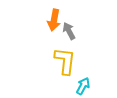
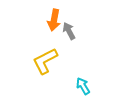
yellow L-shape: moved 20 px left; rotated 124 degrees counterclockwise
cyan arrow: rotated 60 degrees counterclockwise
